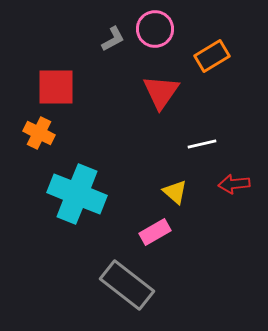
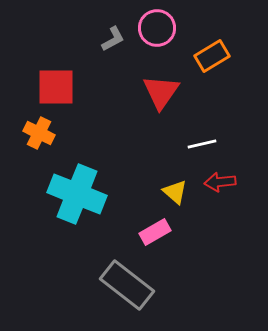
pink circle: moved 2 px right, 1 px up
red arrow: moved 14 px left, 2 px up
